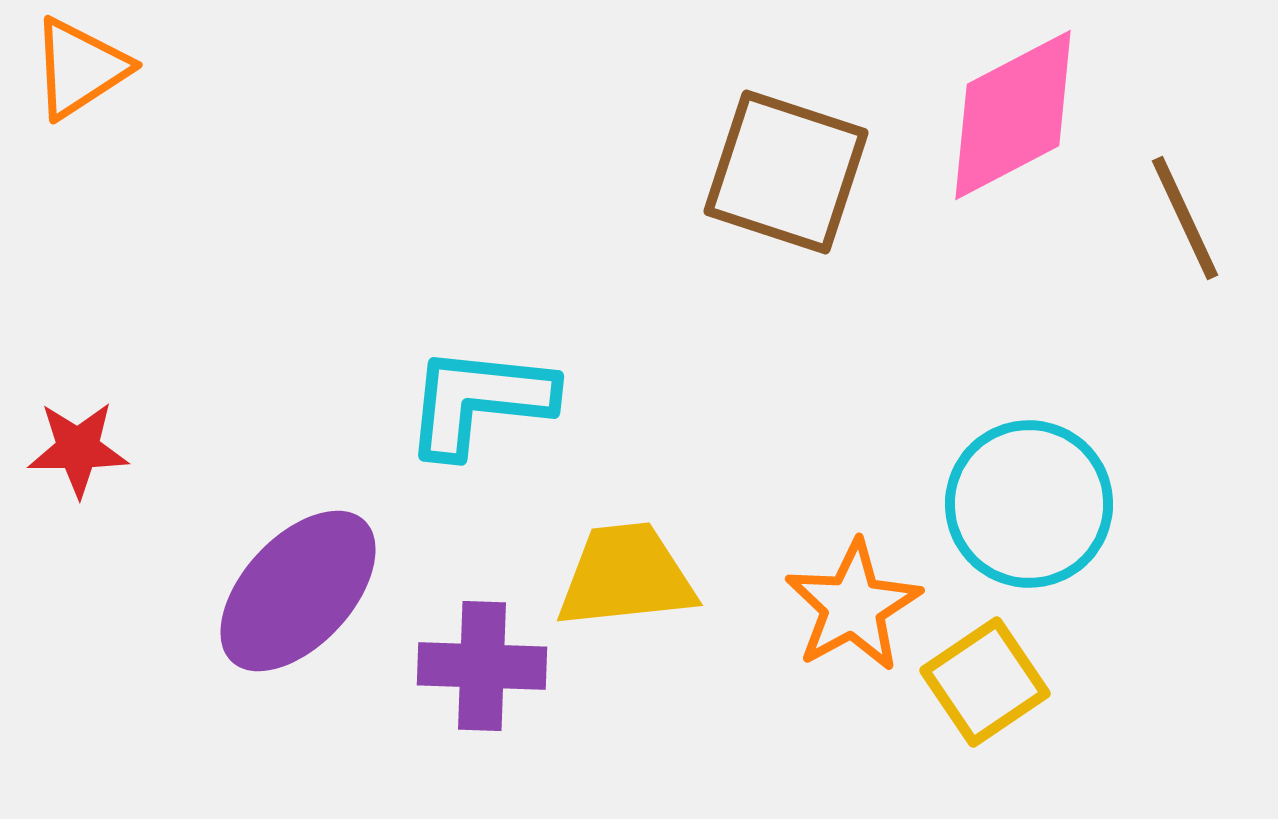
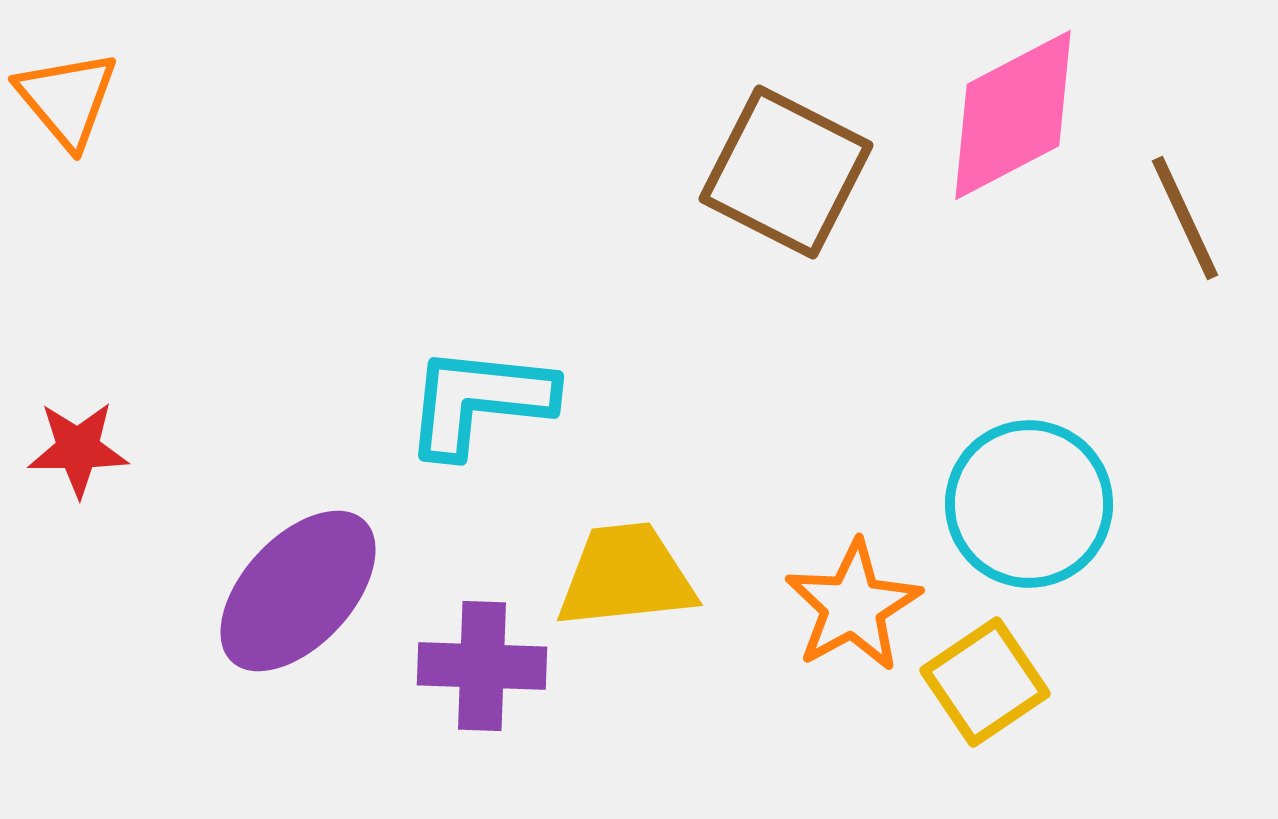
orange triangle: moved 13 px left, 31 px down; rotated 37 degrees counterclockwise
brown square: rotated 9 degrees clockwise
